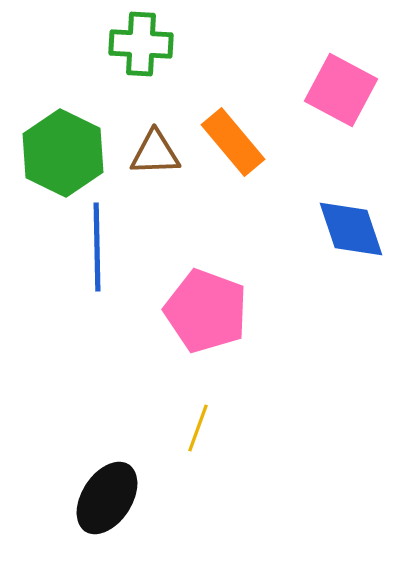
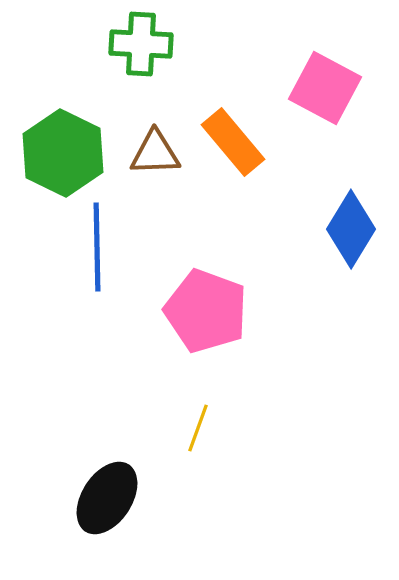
pink square: moved 16 px left, 2 px up
blue diamond: rotated 50 degrees clockwise
